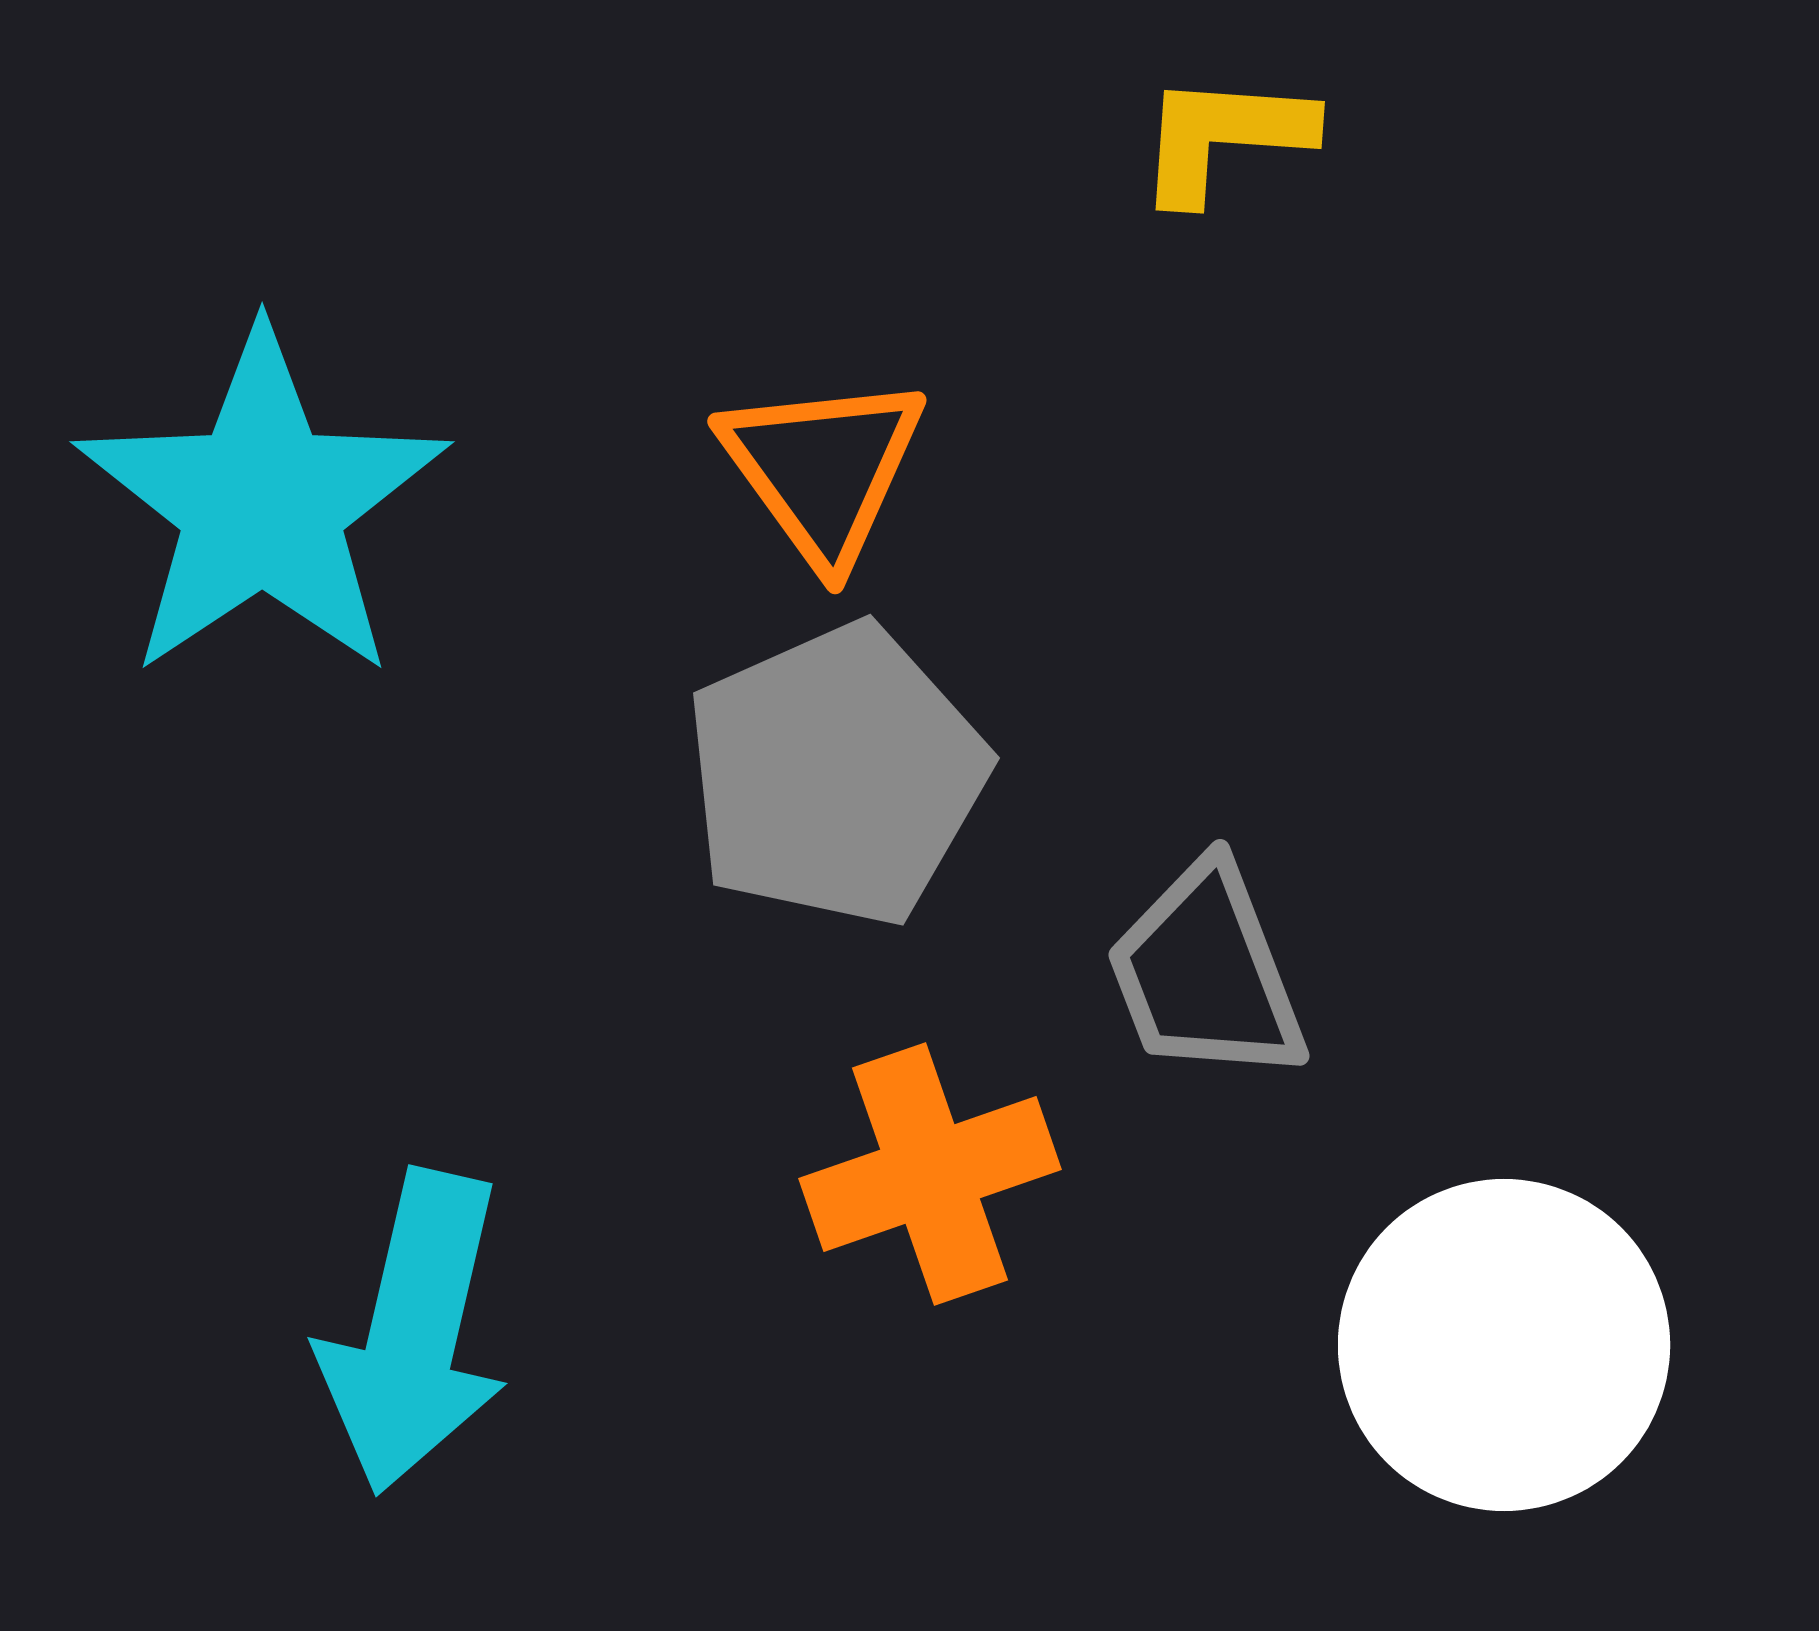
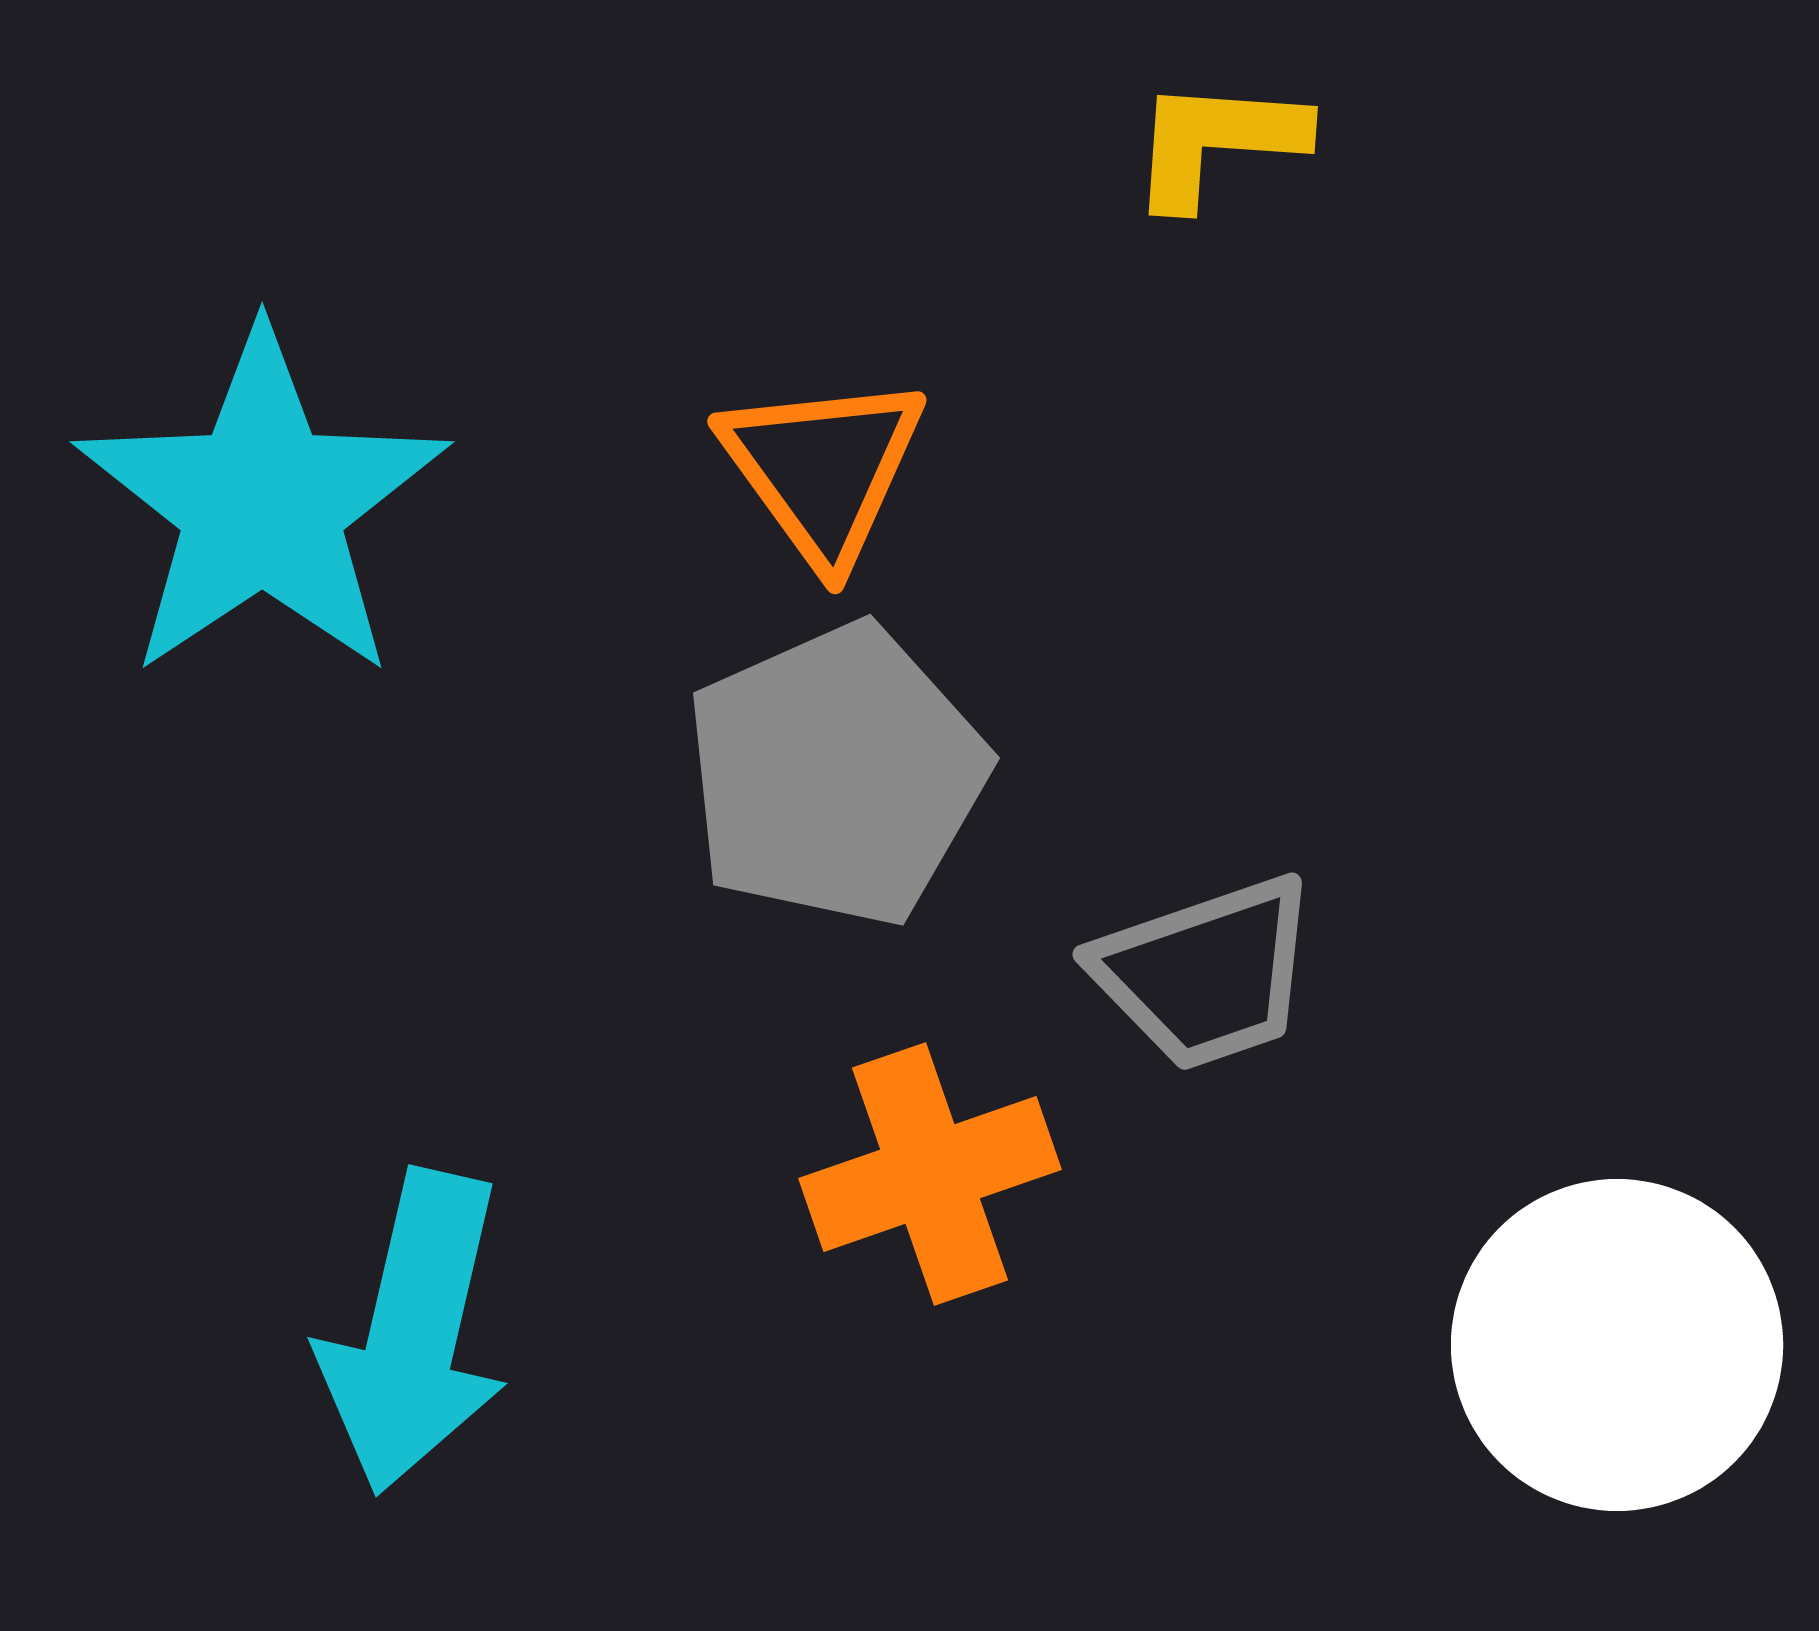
yellow L-shape: moved 7 px left, 5 px down
gray trapezoid: rotated 88 degrees counterclockwise
white circle: moved 113 px right
